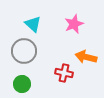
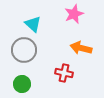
pink star: moved 10 px up
gray circle: moved 1 px up
orange arrow: moved 5 px left, 9 px up
